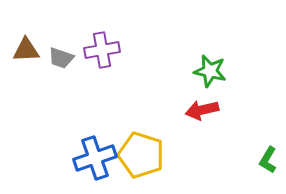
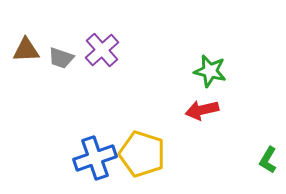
purple cross: rotated 32 degrees counterclockwise
yellow pentagon: moved 1 px right, 1 px up
